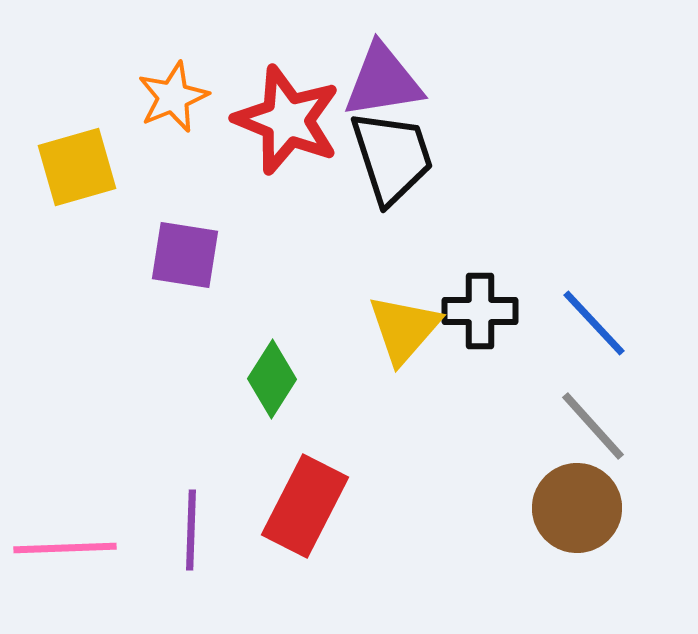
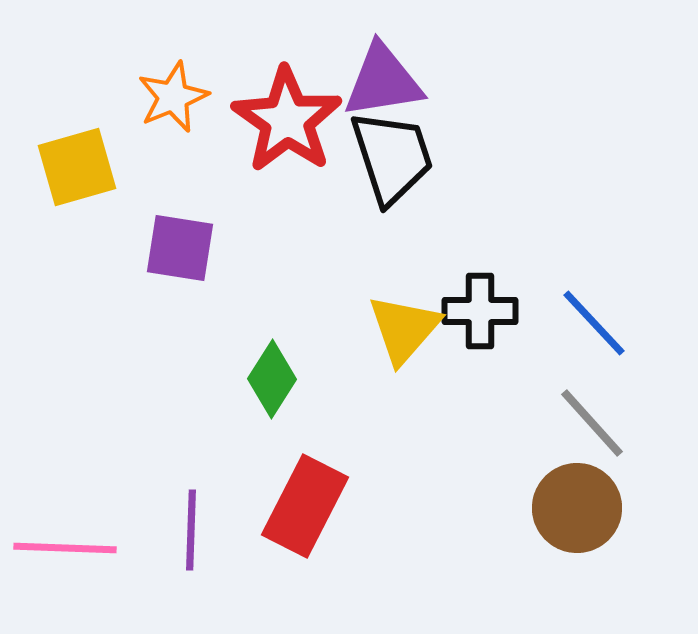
red star: rotated 13 degrees clockwise
purple square: moved 5 px left, 7 px up
gray line: moved 1 px left, 3 px up
pink line: rotated 4 degrees clockwise
